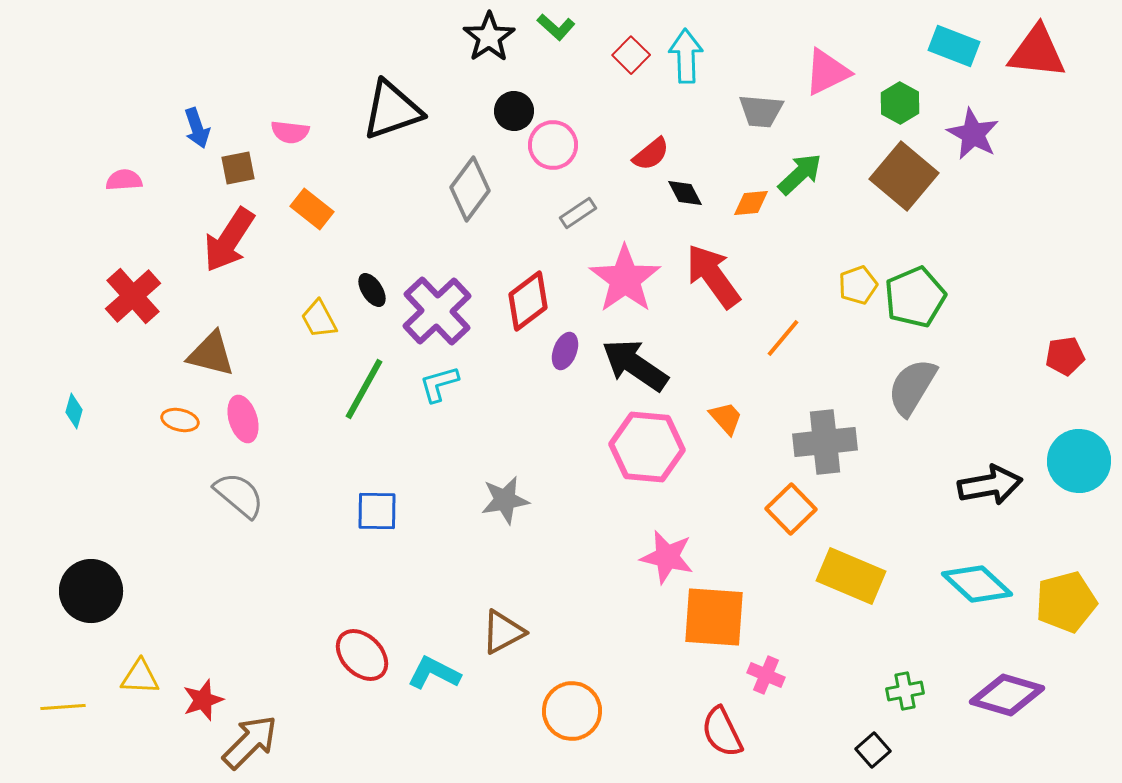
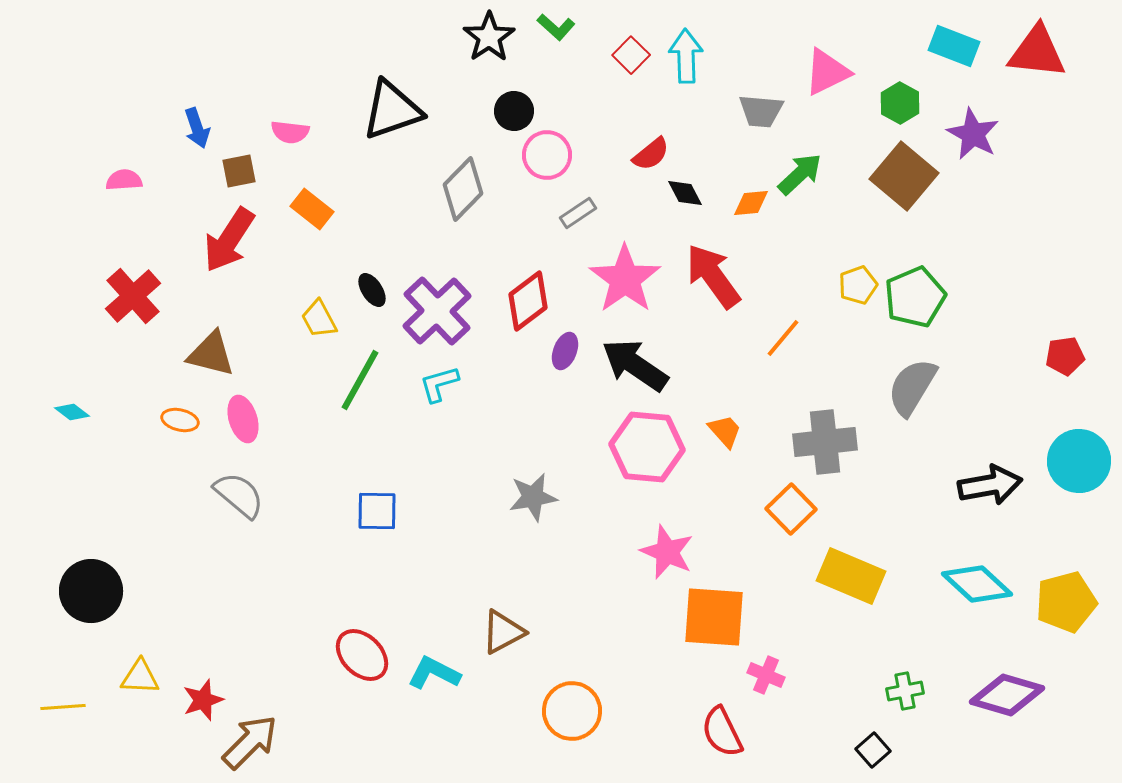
pink circle at (553, 145): moved 6 px left, 10 px down
brown square at (238, 168): moved 1 px right, 3 px down
gray diamond at (470, 189): moved 7 px left; rotated 8 degrees clockwise
green line at (364, 389): moved 4 px left, 9 px up
cyan diamond at (74, 411): moved 2 px left, 1 px down; rotated 68 degrees counterclockwise
orange trapezoid at (726, 418): moved 1 px left, 13 px down
gray star at (505, 500): moved 28 px right, 3 px up
pink star at (667, 557): moved 5 px up; rotated 10 degrees clockwise
